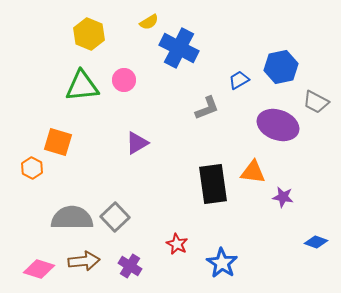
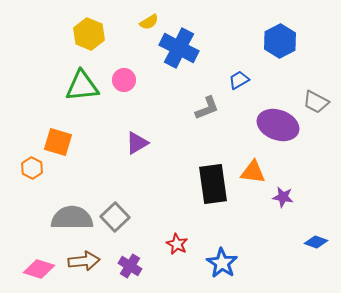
blue hexagon: moved 1 px left, 26 px up; rotated 16 degrees counterclockwise
